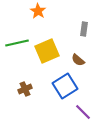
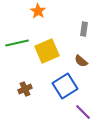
brown semicircle: moved 3 px right, 1 px down
